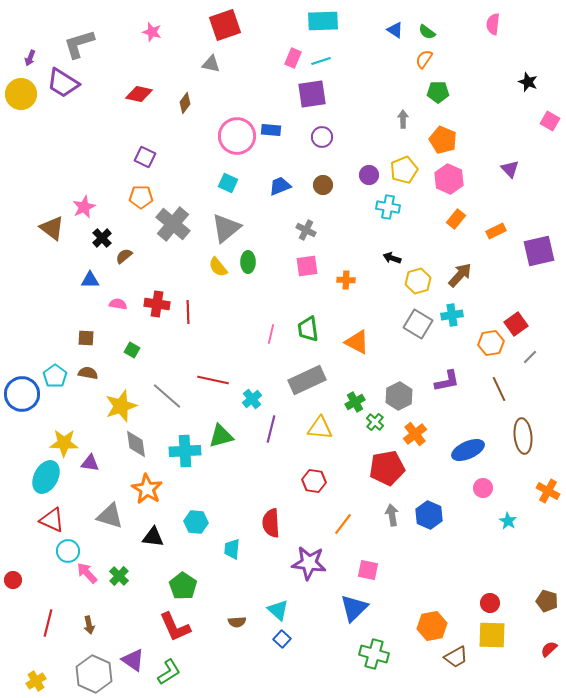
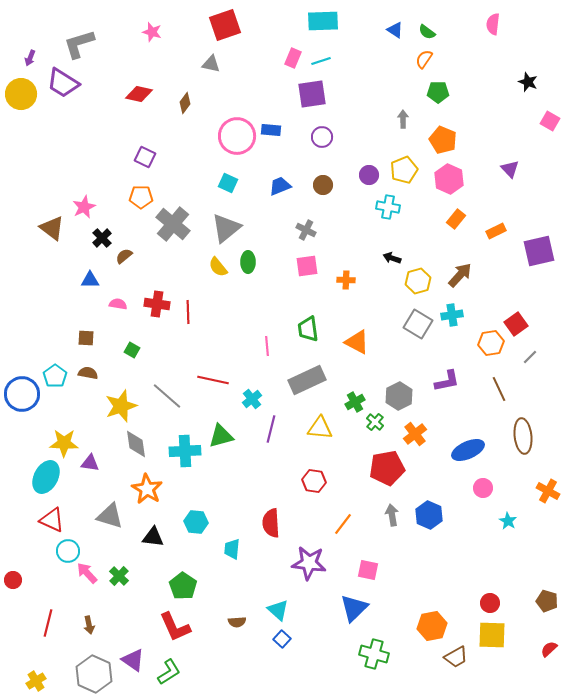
pink line at (271, 334): moved 4 px left, 12 px down; rotated 18 degrees counterclockwise
